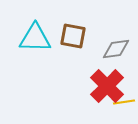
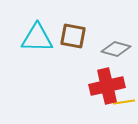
cyan triangle: moved 2 px right
gray diamond: rotated 24 degrees clockwise
red cross: rotated 32 degrees clockwise
